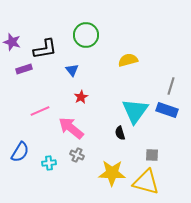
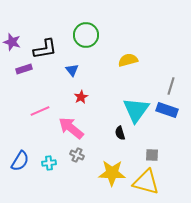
cyan triangle: moved 1 px right, 1 px up
blue semicircle: moved 9 px down
